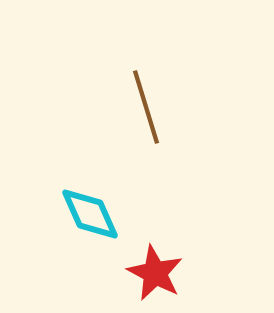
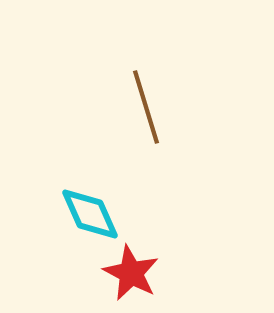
red star: moved 24 px left
